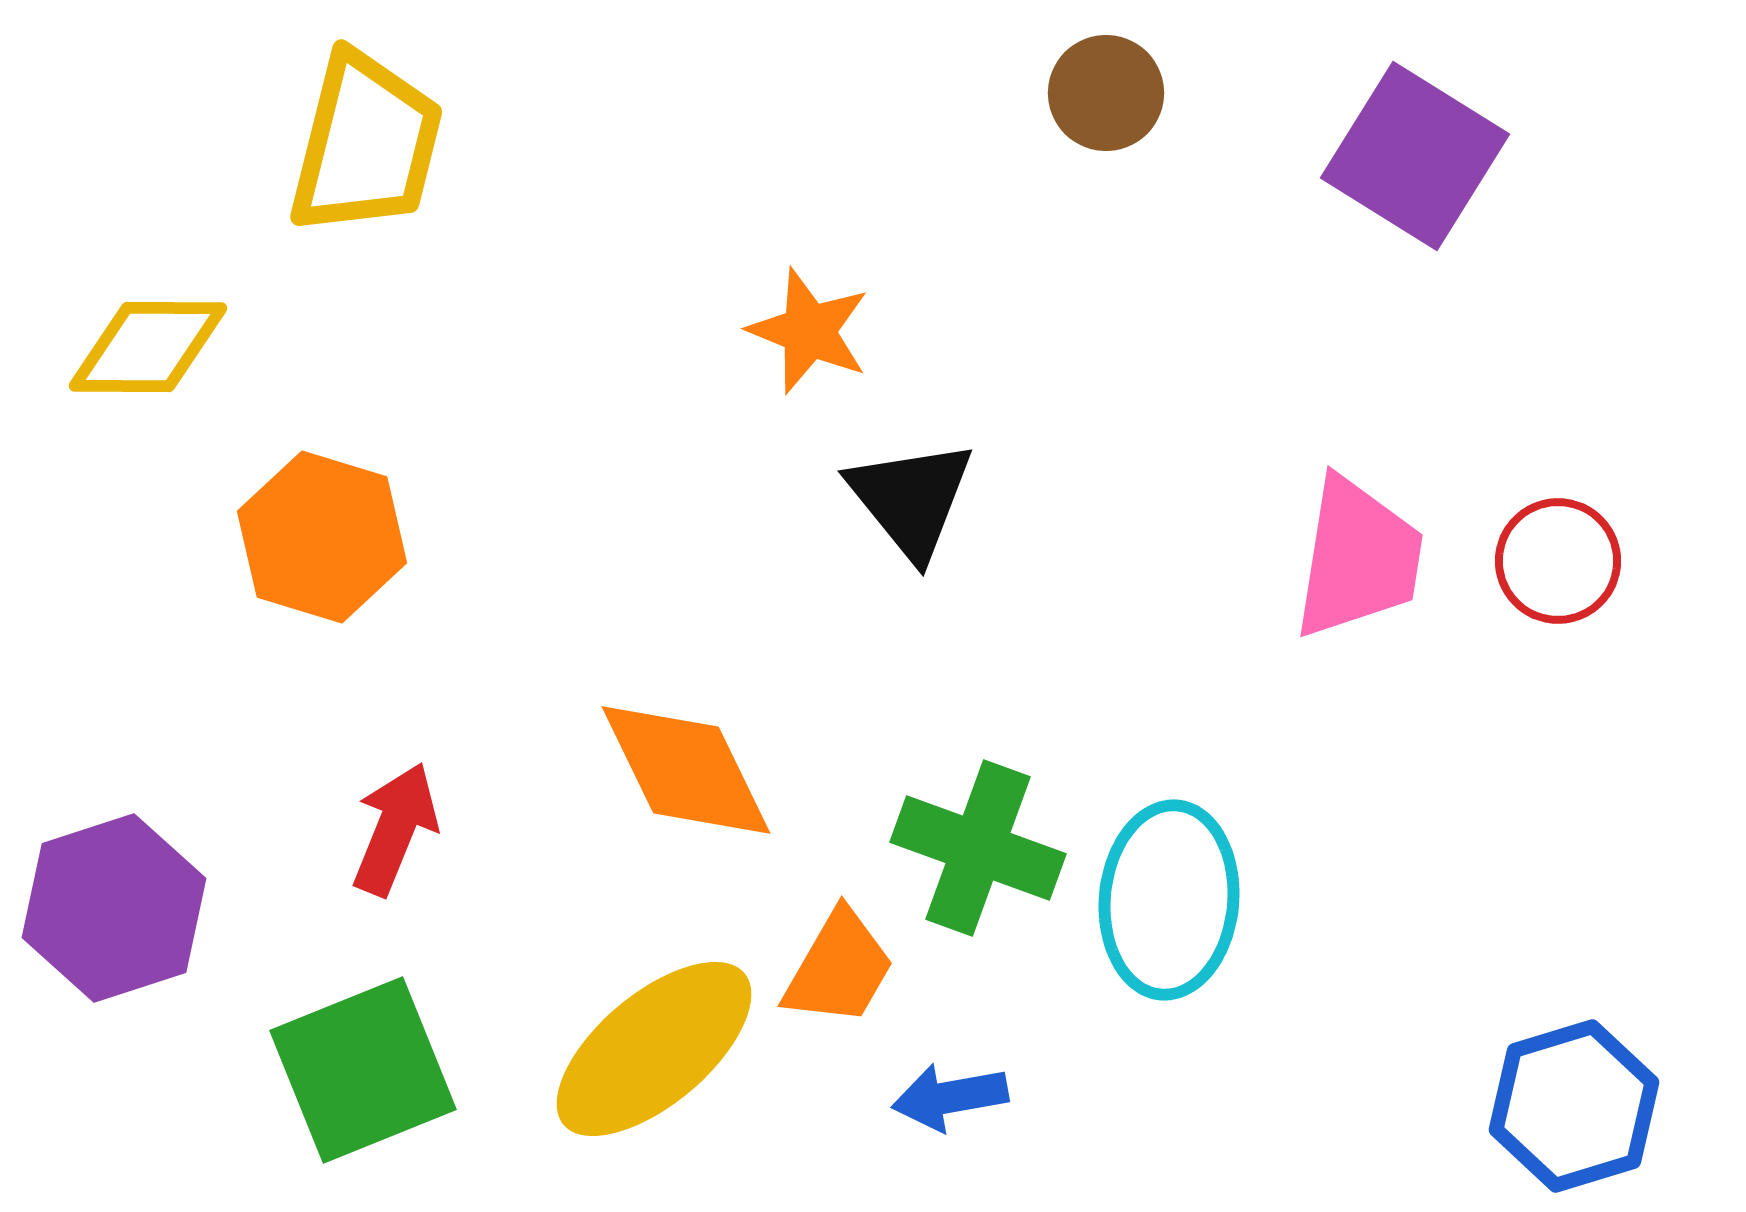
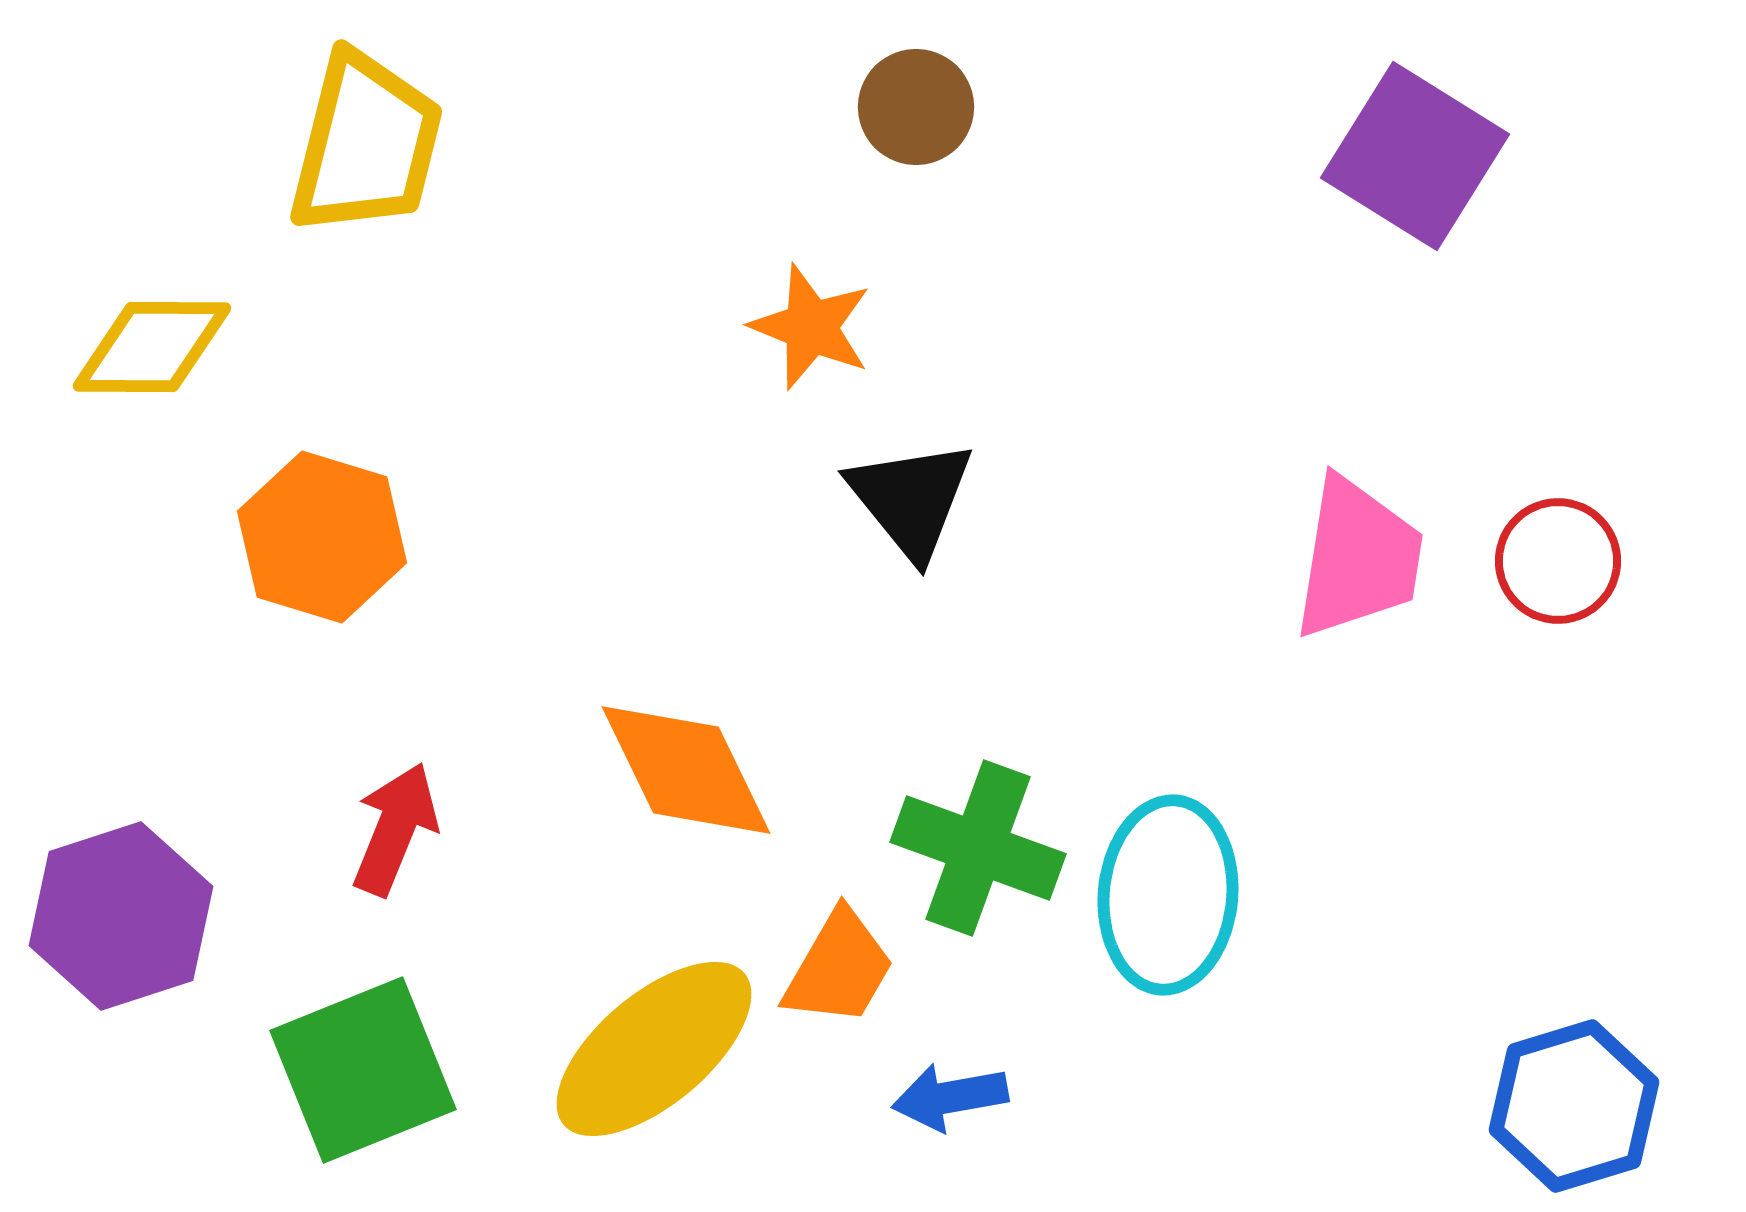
brown circle: moved 190 px left, 14 px down
orange star: moved 2 px right, 4 px up
yellow diamond: moved 4 px right
cyan ellipse: moved 1 px left, 5 px up
purple hexagon: moved 7 px right, 8 px down
